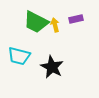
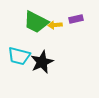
yellow arrow: rotated 80 degrees counterclockwise
black star: moved 10 px left, 5 px up; rotated 20 degrees clockwise
